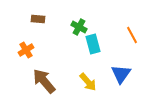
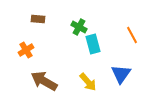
brown arrow: rotated 20 degrees counterclockwise
